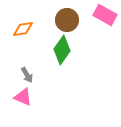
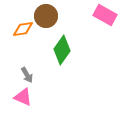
brown circle: moved 21 px left, 4 px up
